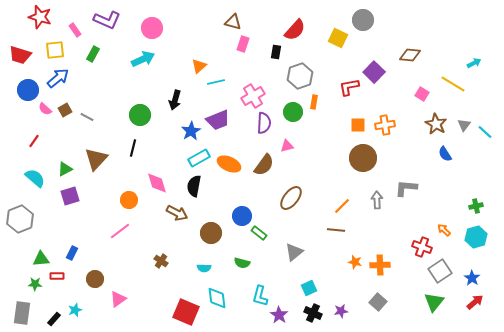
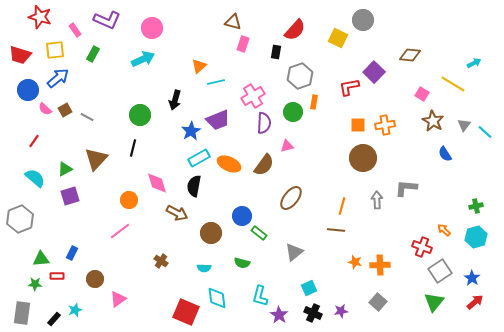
brown star at (436, 124): moved 3 px left, 3 px up
orange line at (342, 206): rotated 30 degrees counterclockwise
